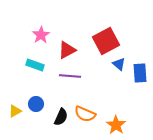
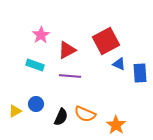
blue triangle: rotated 16 degrees counterclockwise
